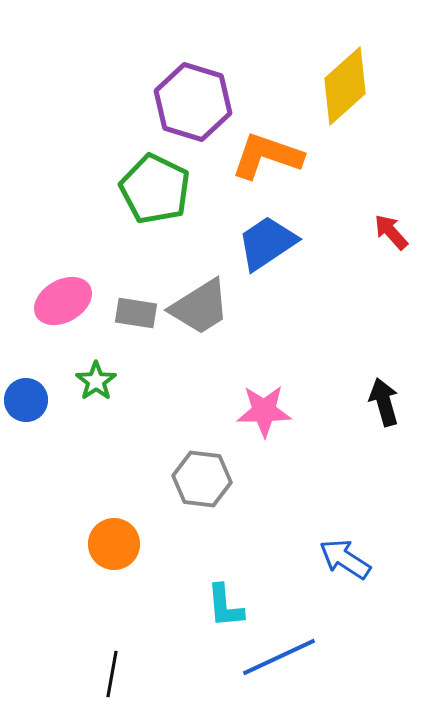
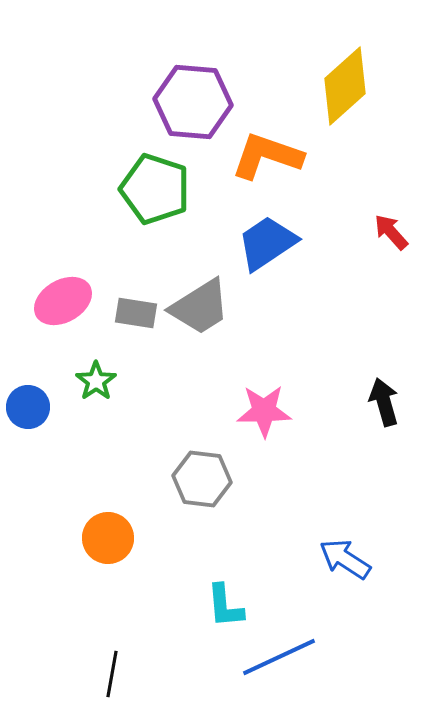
purple hexagon: rotated 12 degrees counterclockwise
green pentagon: rotated 8 degrees counterclockwise
blue circle: moved 2 px right, 7 px down
orange circle: moved 6 px left, 6 px up
